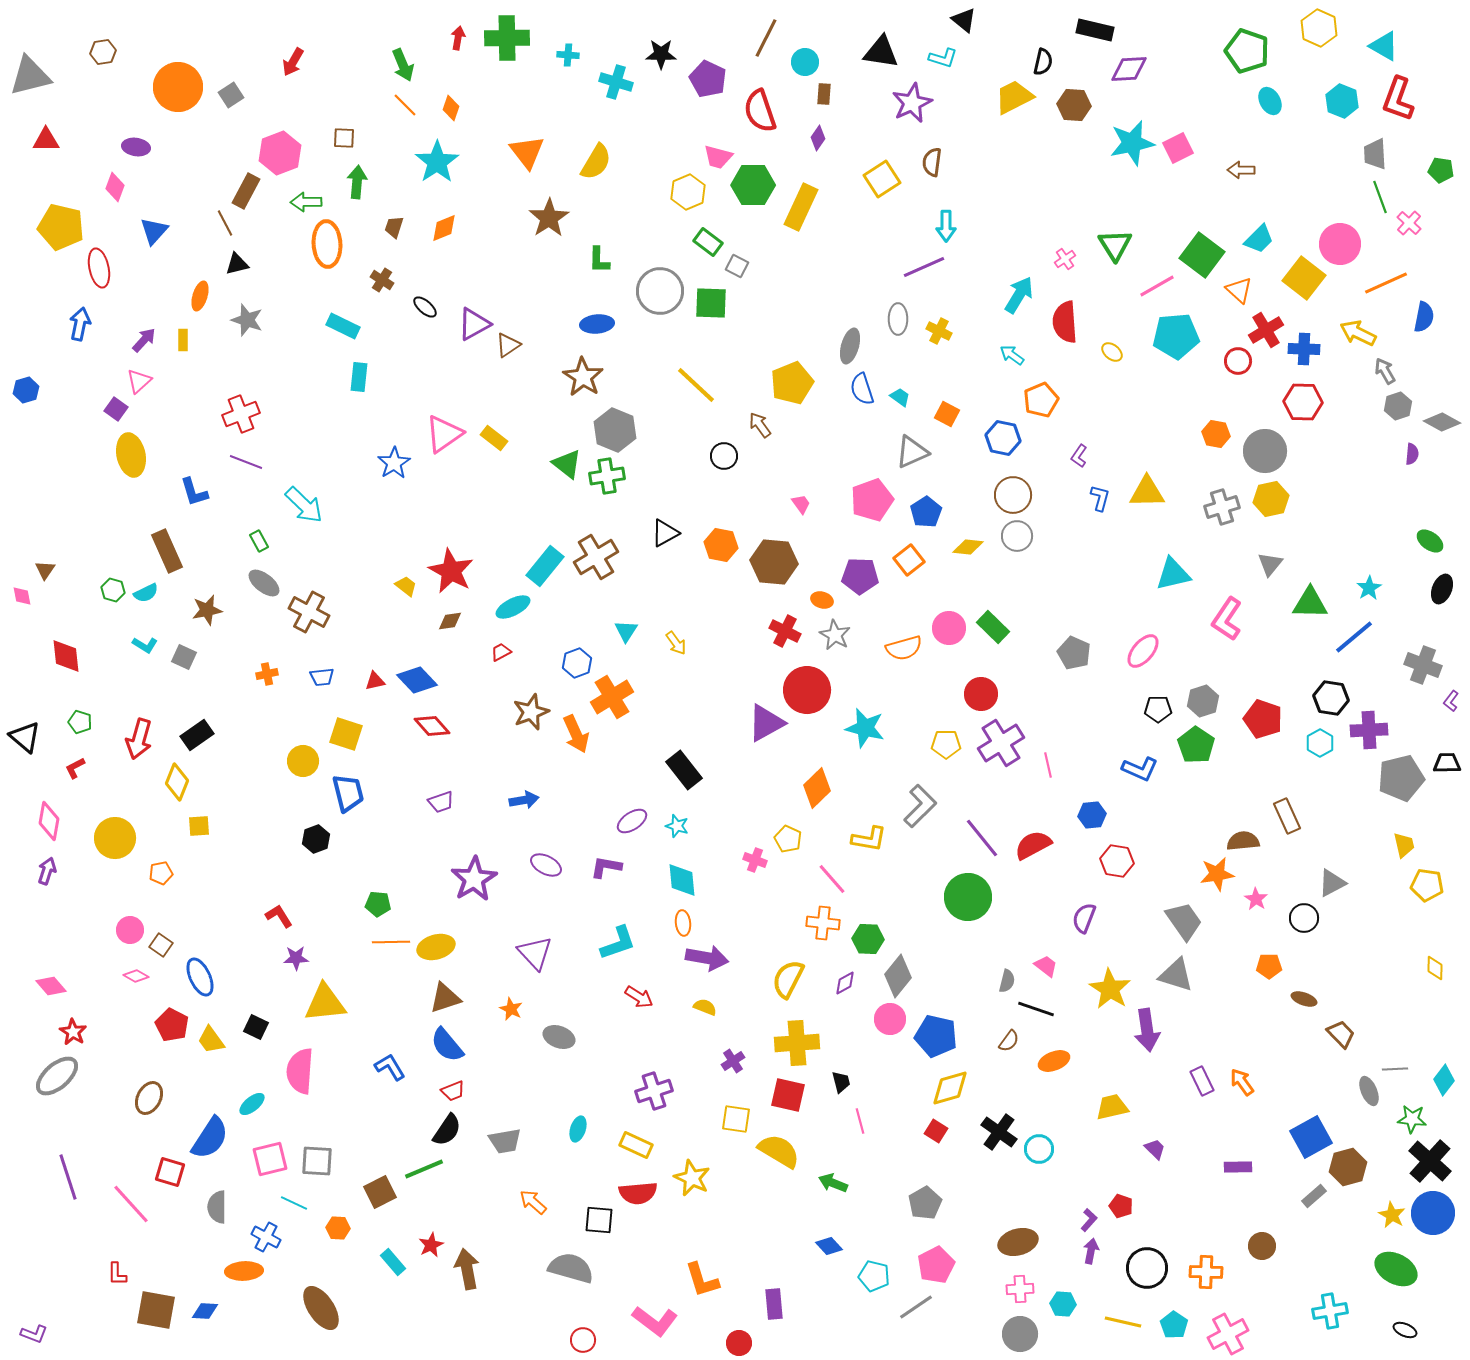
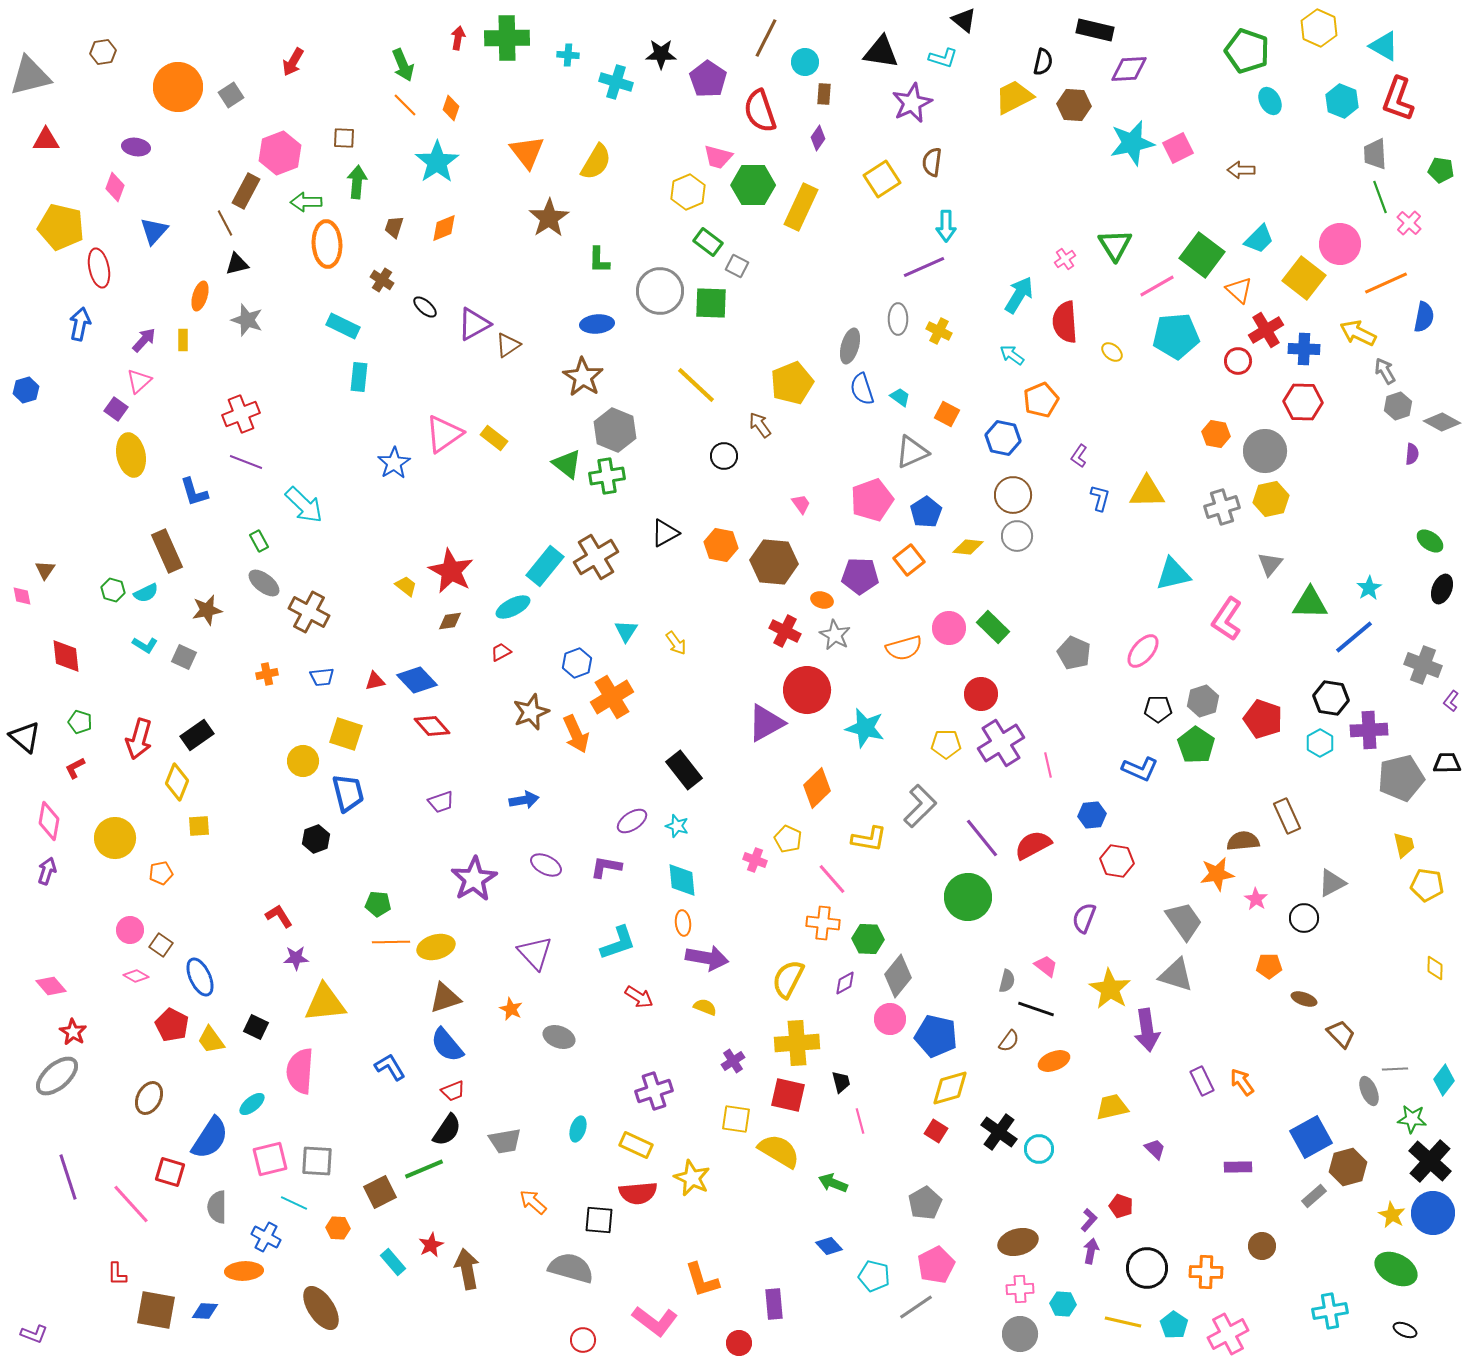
purple pentagon at (708, 79): rotated 9 degrees clockwise
